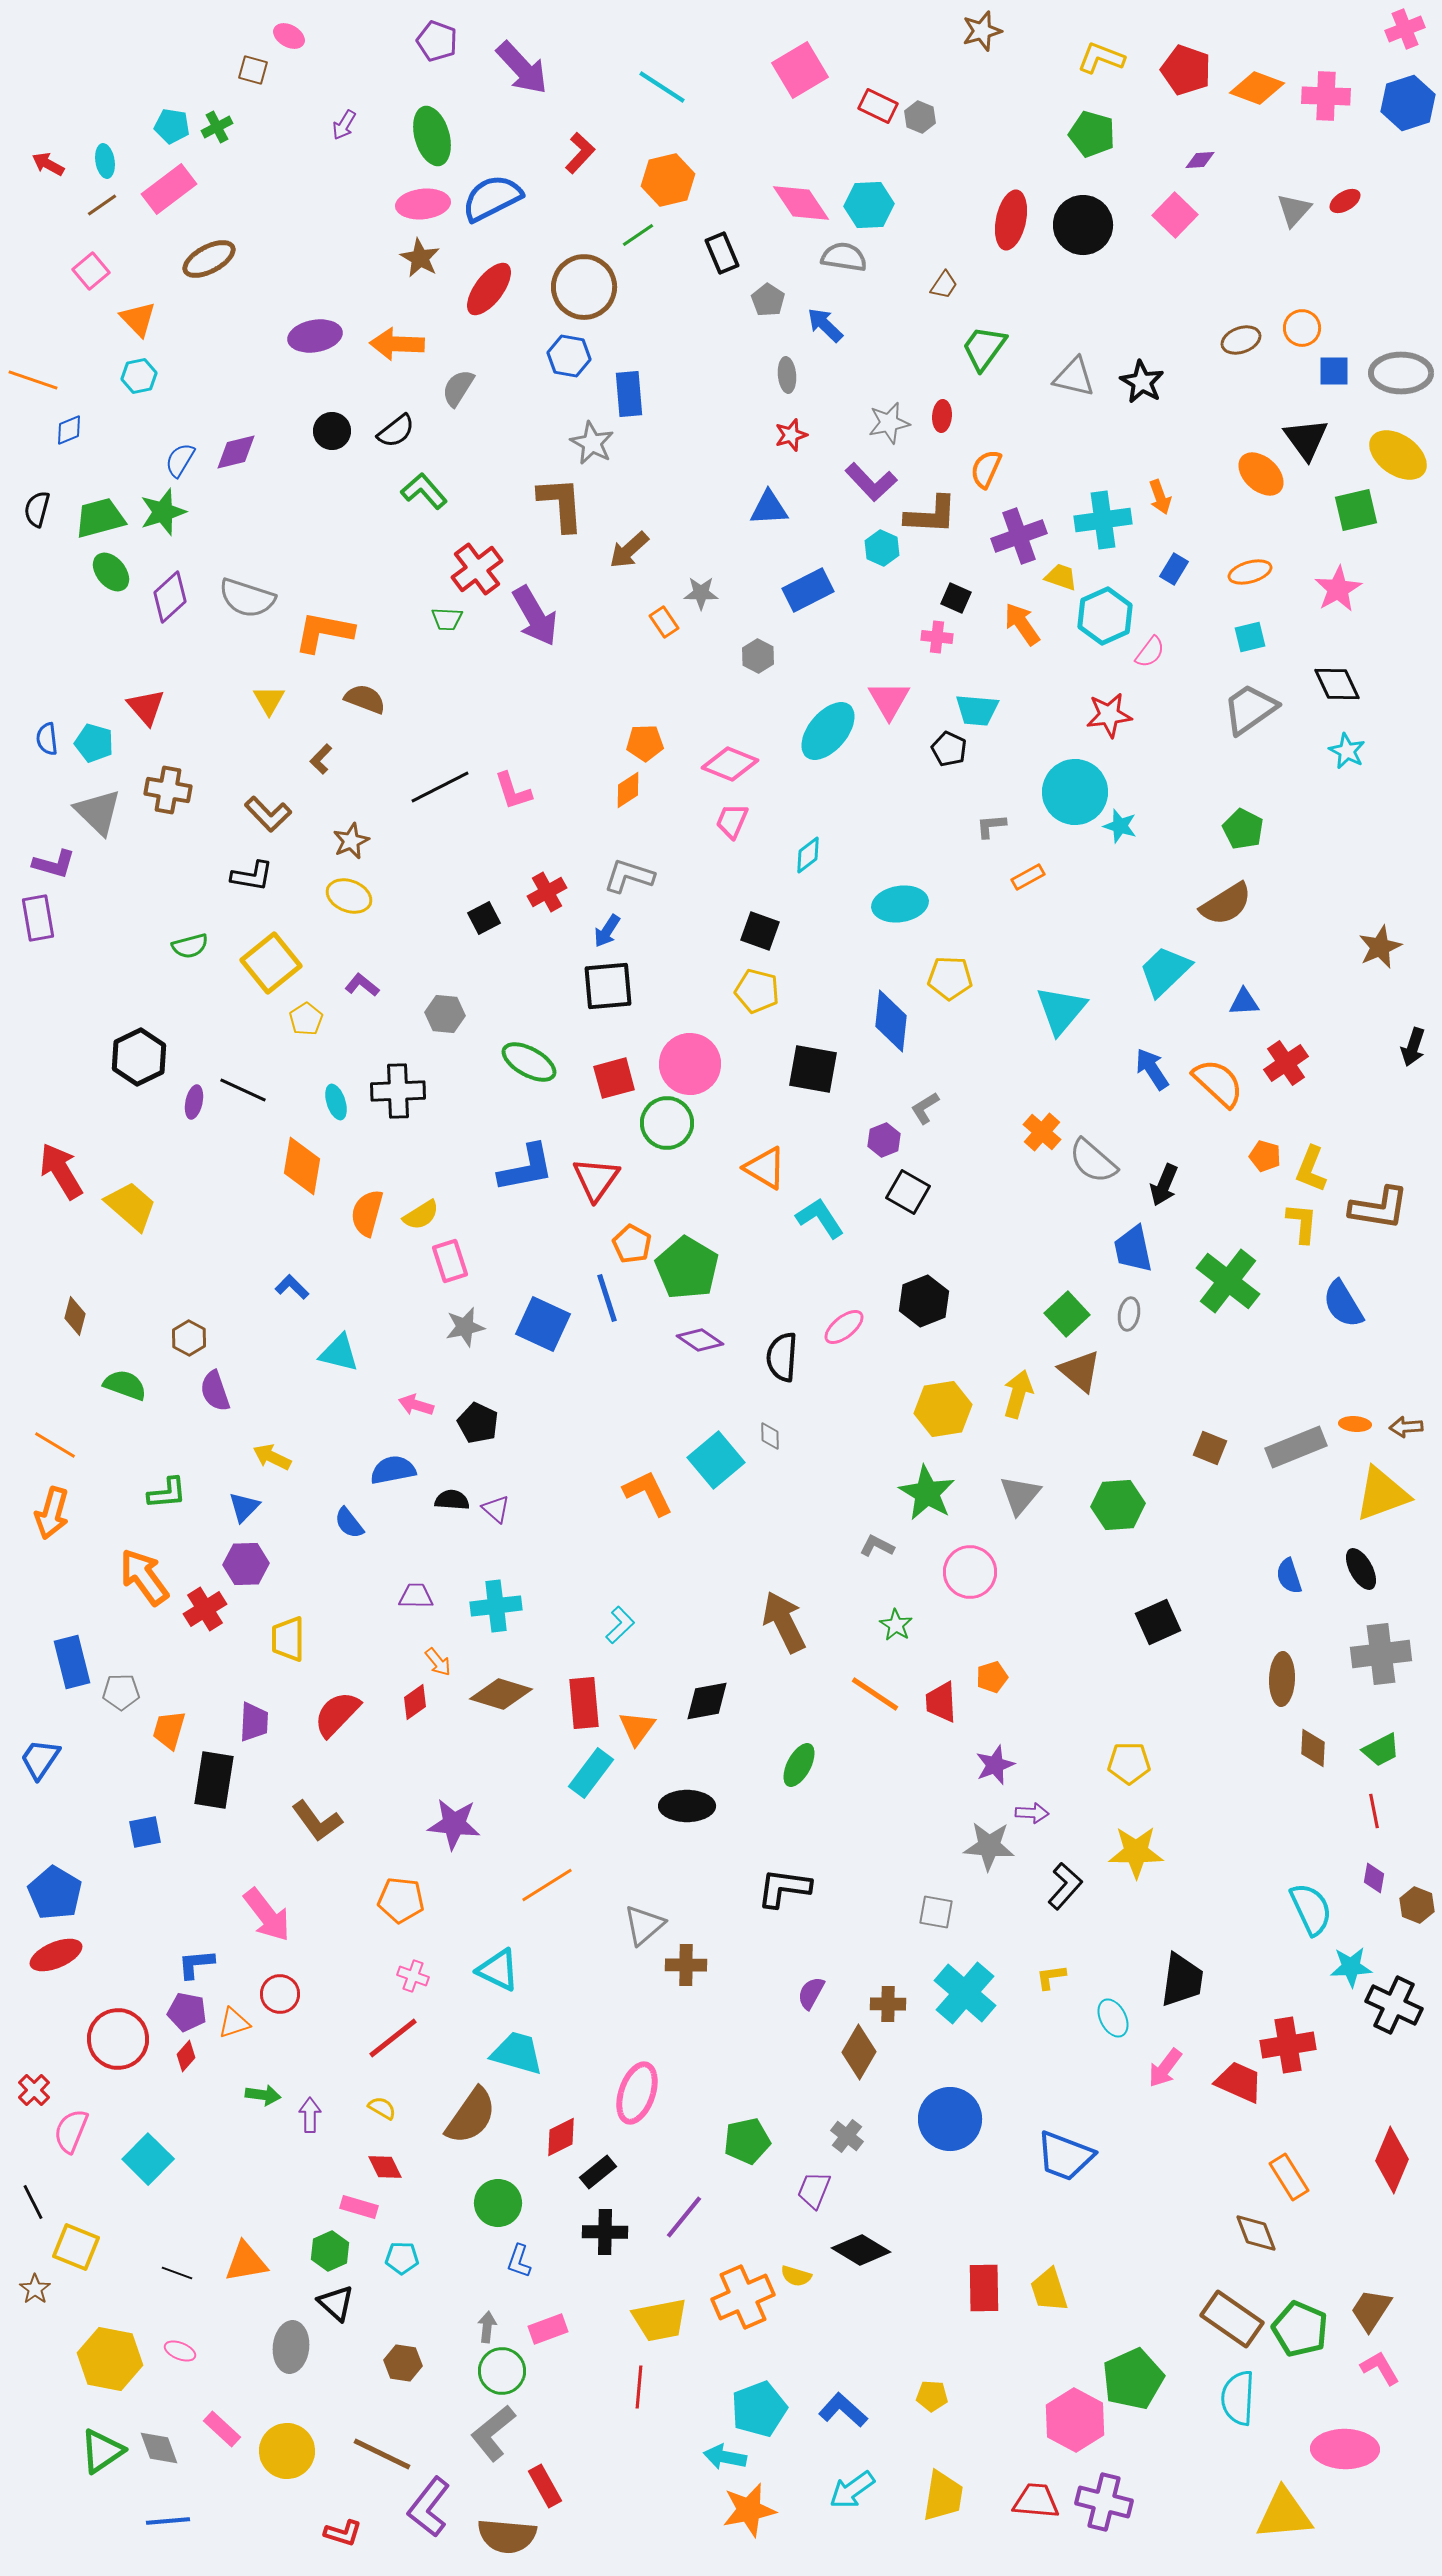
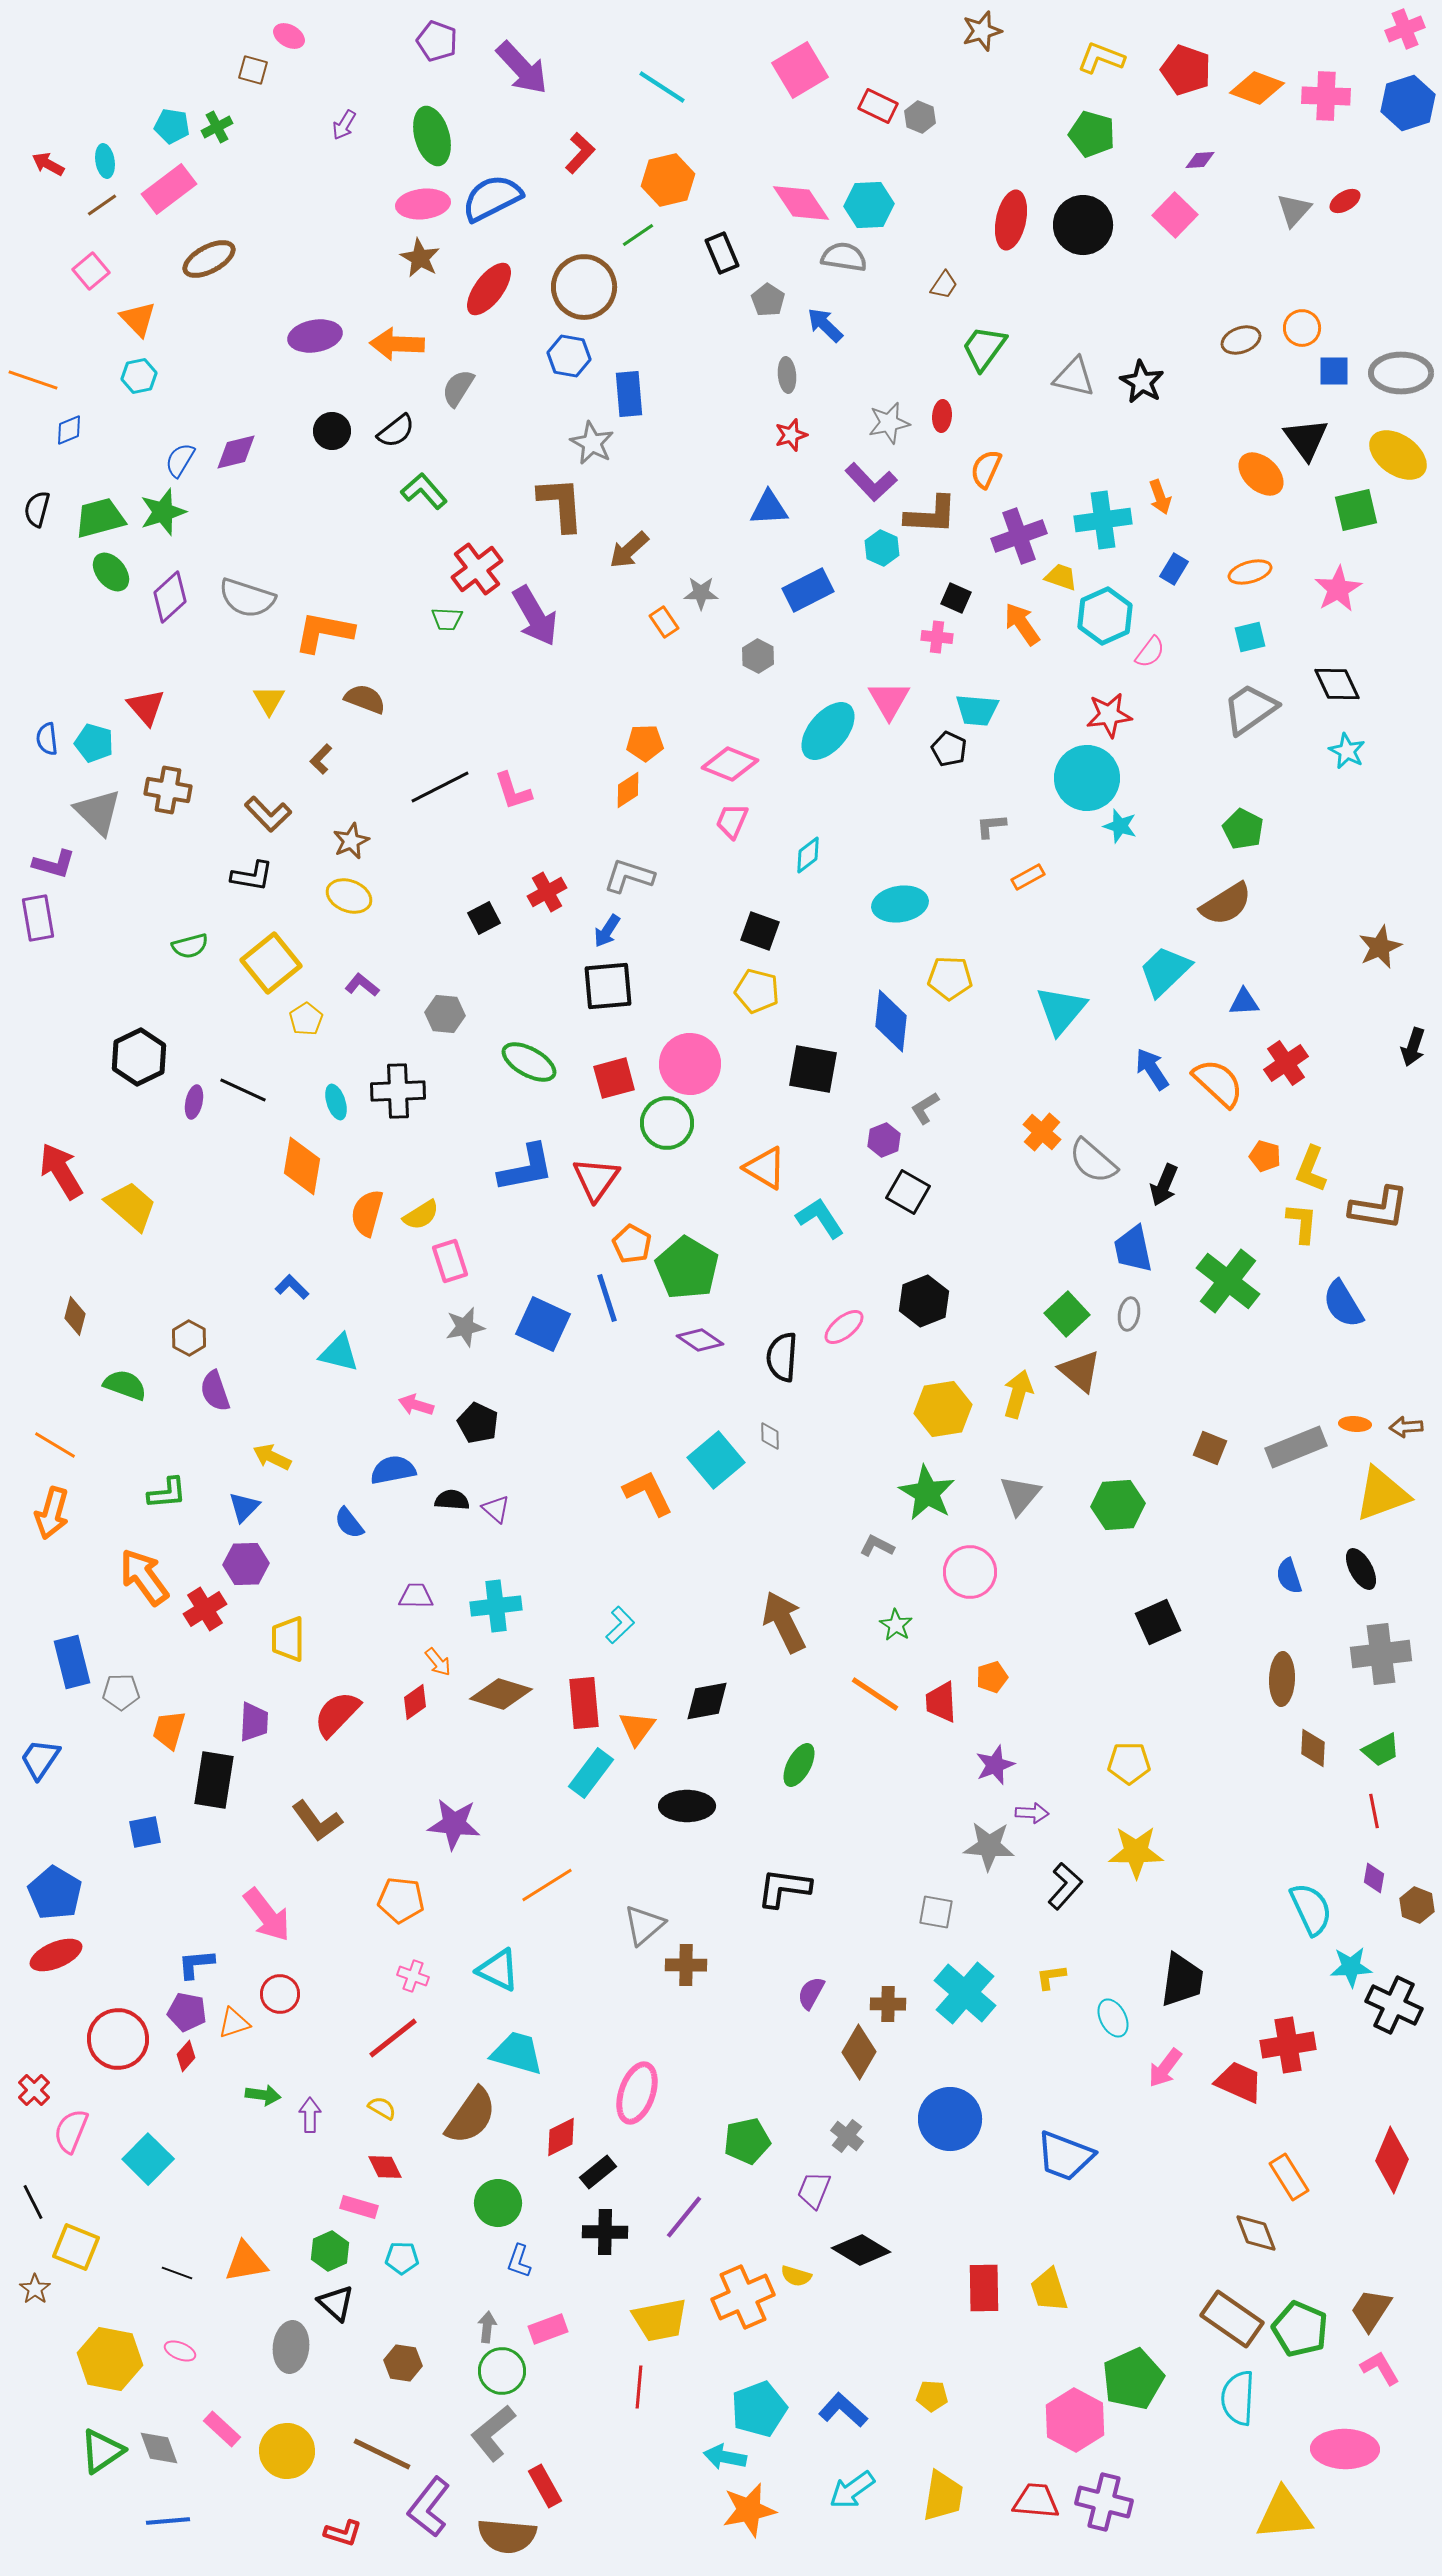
cyan circle at (1075, 792): moved 12 px right, 14 px up
